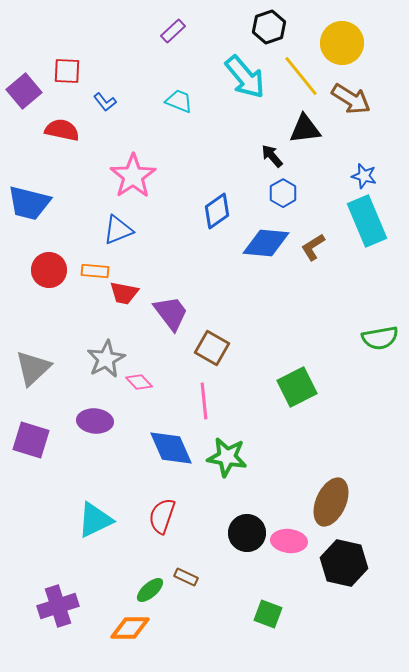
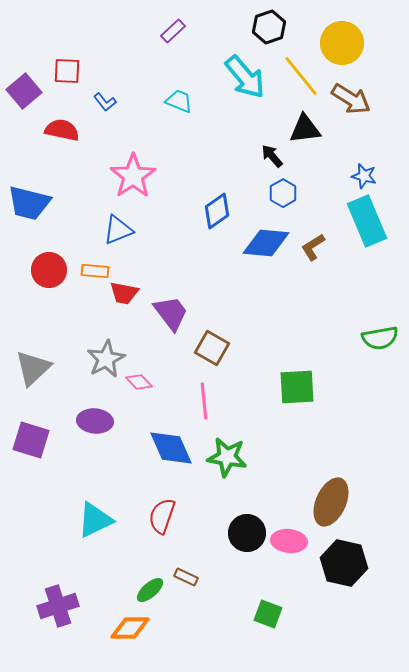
green square at (297, 387): rotated 24 degrees clockwise
